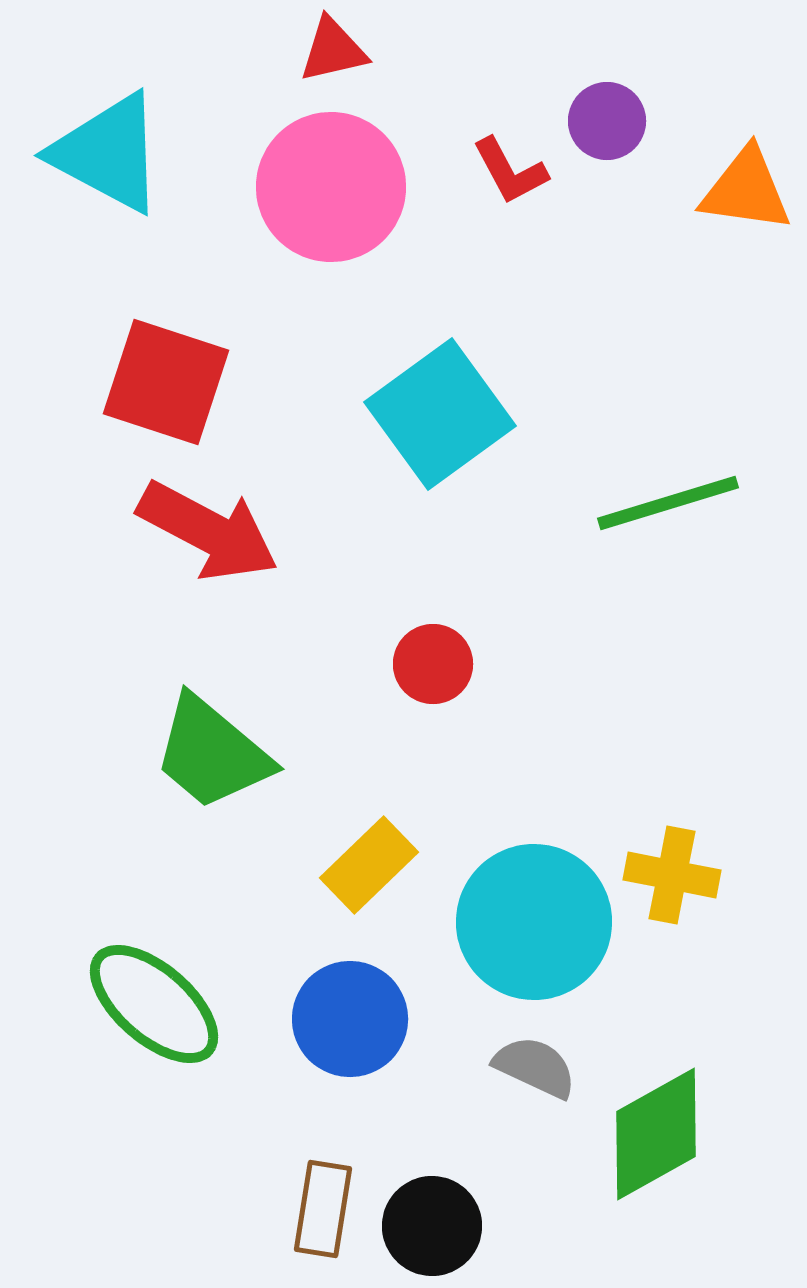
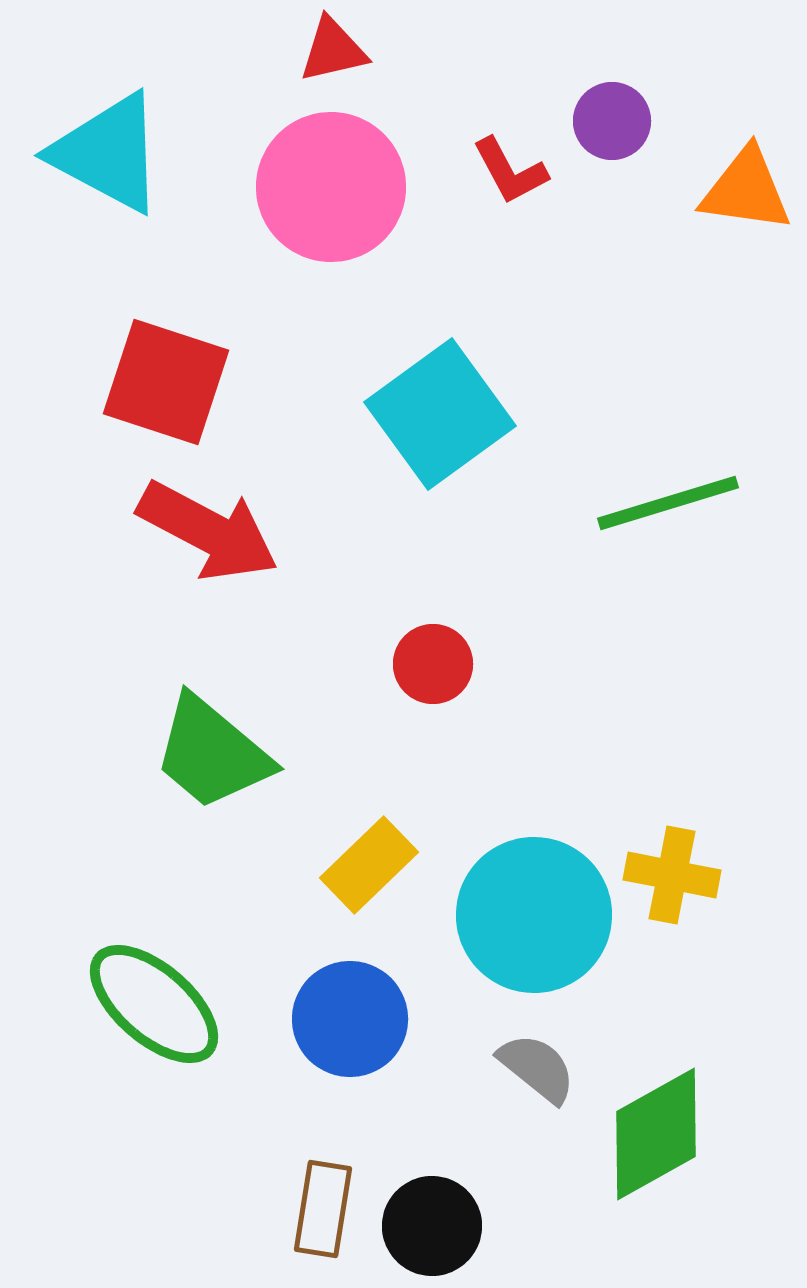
purple circle: moved 5 px right
cyan circle: moved 7 px up
gray semicircle: moved 2 px right, 1 px down; rotated 14 degrees clockwise
